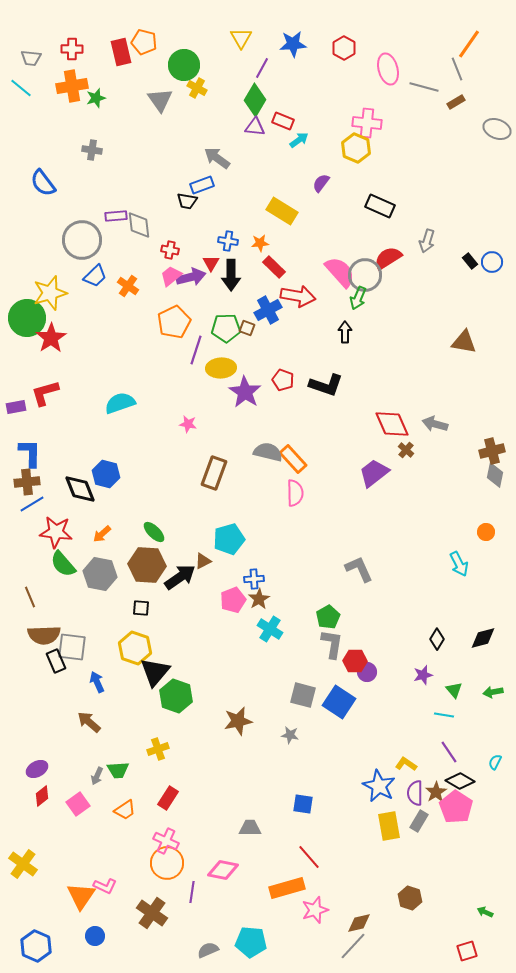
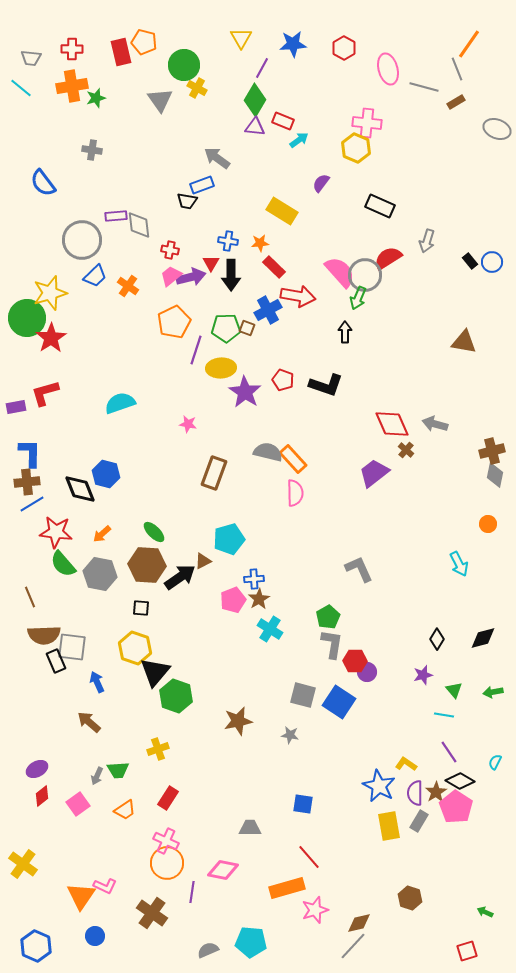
orange circle at (486, 532): moved 2 px right, 8 px up
